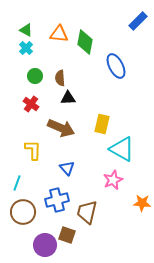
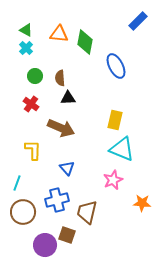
yellow rectangle: moved 13 px right, 4 px up
cyan triangle: rotated 8 degrees counterclockwise
